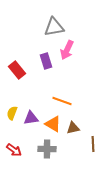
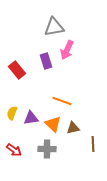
orange triangle: rotated 12 degrees clockwise
